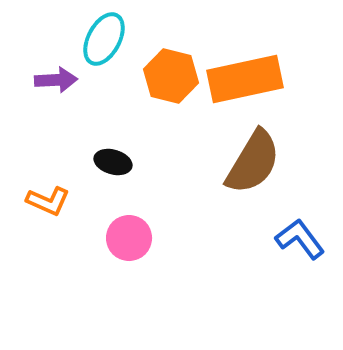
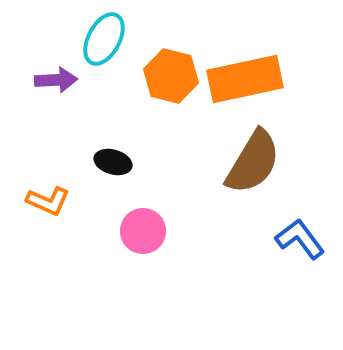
pink circle: moved 14 px right, 7 px up
